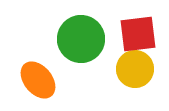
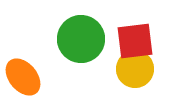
red square: moved 3 px left, 7 px down
orange ellipse: moved 15 px left, 3 px up
